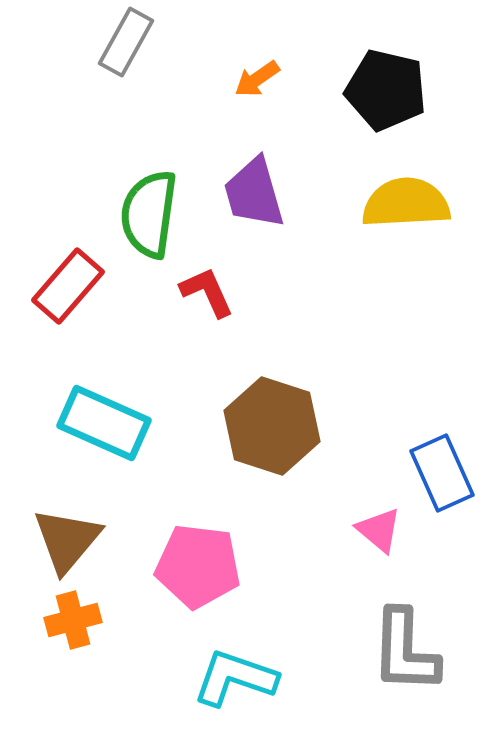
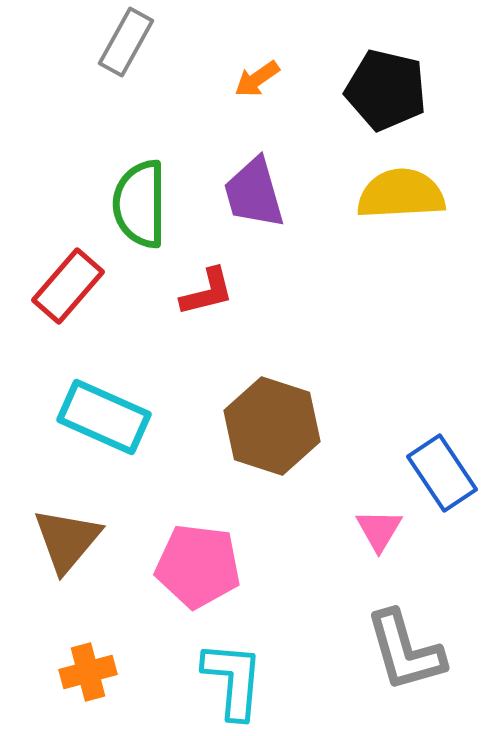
yellow semicircle: moved 5 px left, 9 px up
green semicircle: moved 9 px left, 10 px up; rotated 8 degrees counterclockwise
red L-shape: rotated 100 degrees clockwise
cyan rectangle: moved 6 px up
blue rectangle: rotated 10 degrees counterclockwise
pink triangle: rotated 21 degrees clockwise
orange cross: moved 15 px right, 52 px down
gray L-shape: rotated 18 degrees counterclockwise
cyan L-shape: moved 2 px left, 2 px down; rotated 76 degrees clockwise
